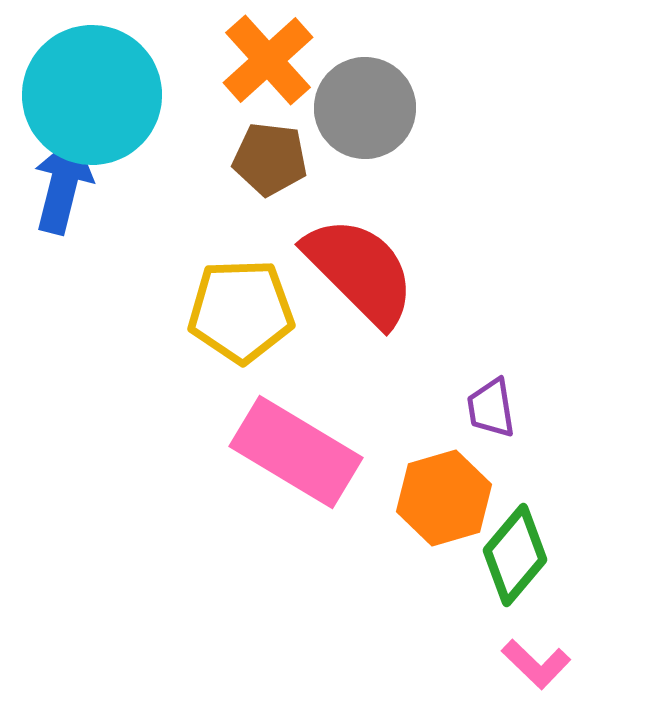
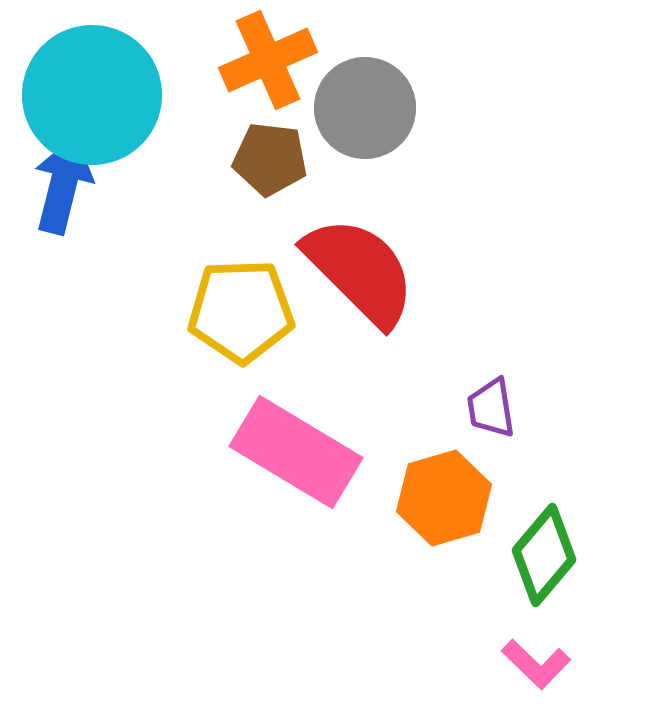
orange cross: rotated 18 degrees clockwise
green diamond: moved 29 px right
